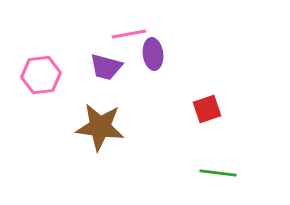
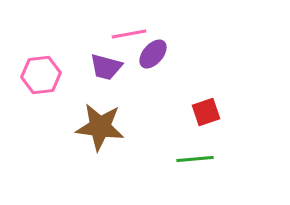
purple ellipse: rotated 48 degrees clockwise
red square: moved 1 px left, 3 px down
green line: moved 23 px left, 14 px up; rotated 12 degrees counterclockwise
